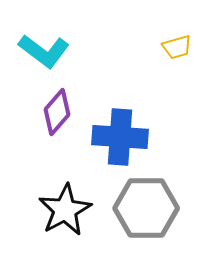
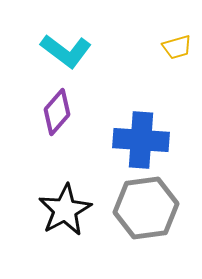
cyan L-shape: moved 22 px right
blue cross: moved 21 px right, 3 px down
gray hexagon: rotated 8 degrees counterclockwise
